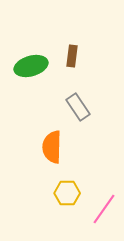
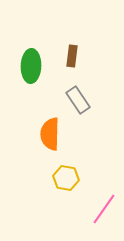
green ellipse: rotated 72 degrees counterclockwise
gray rectangle: moved 7 px up
orange semicircle: moved 2 px left, 13 px up
yellow hexagon: moved 1 px left, 15 px up; rotated 10 degrees clockwise
